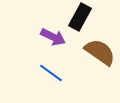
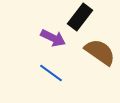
black rectangle: rotated 8 degrees clockwise
purple arrow: moved 1 px down
